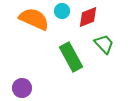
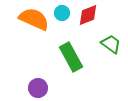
cyan circle: moved 2 px down
red diamond: moved 2 px up
green trapezoid: moved 7 px right; rotated 10 degrees counterclockwise
purple circle: moved 16 px right
